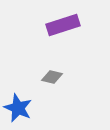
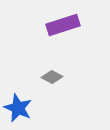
gray diamond: rotated 15 degrees clockwise
